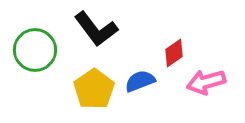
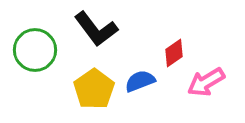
pink arrow: rotated 15 degrees counterclockwise
